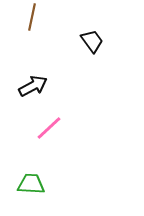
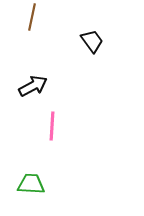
pink line: moved 3 px right, 2 px up; rotated 44 degrees counterclockwise
